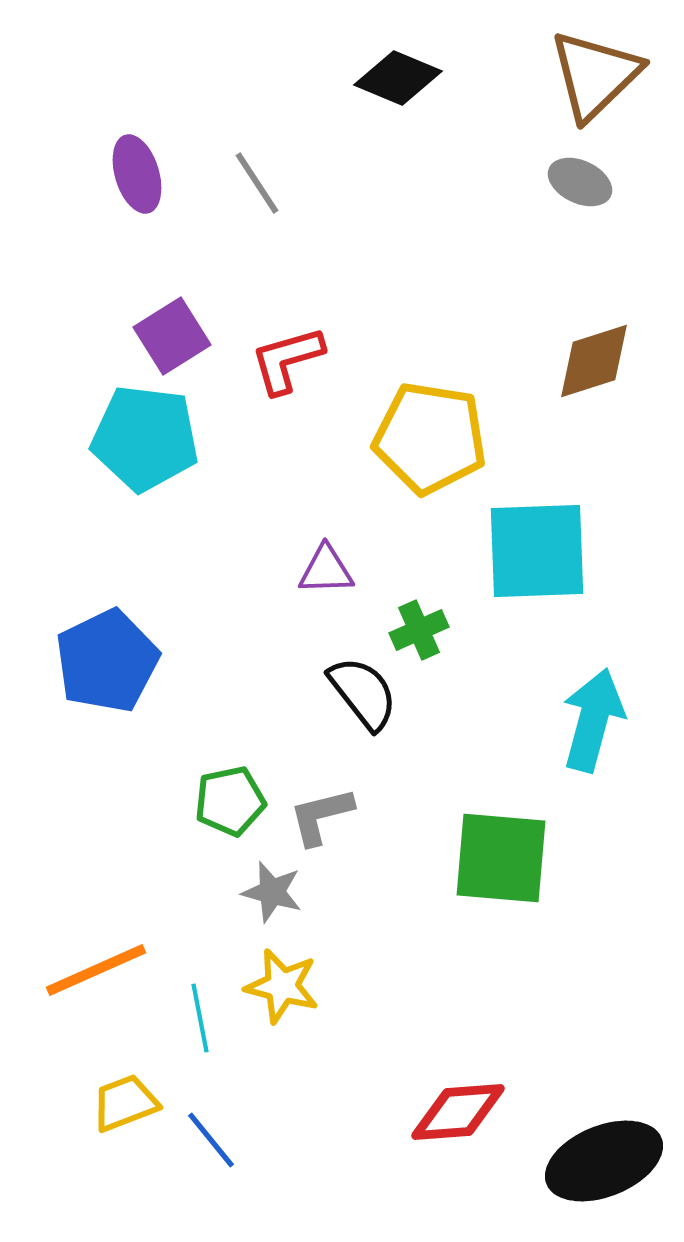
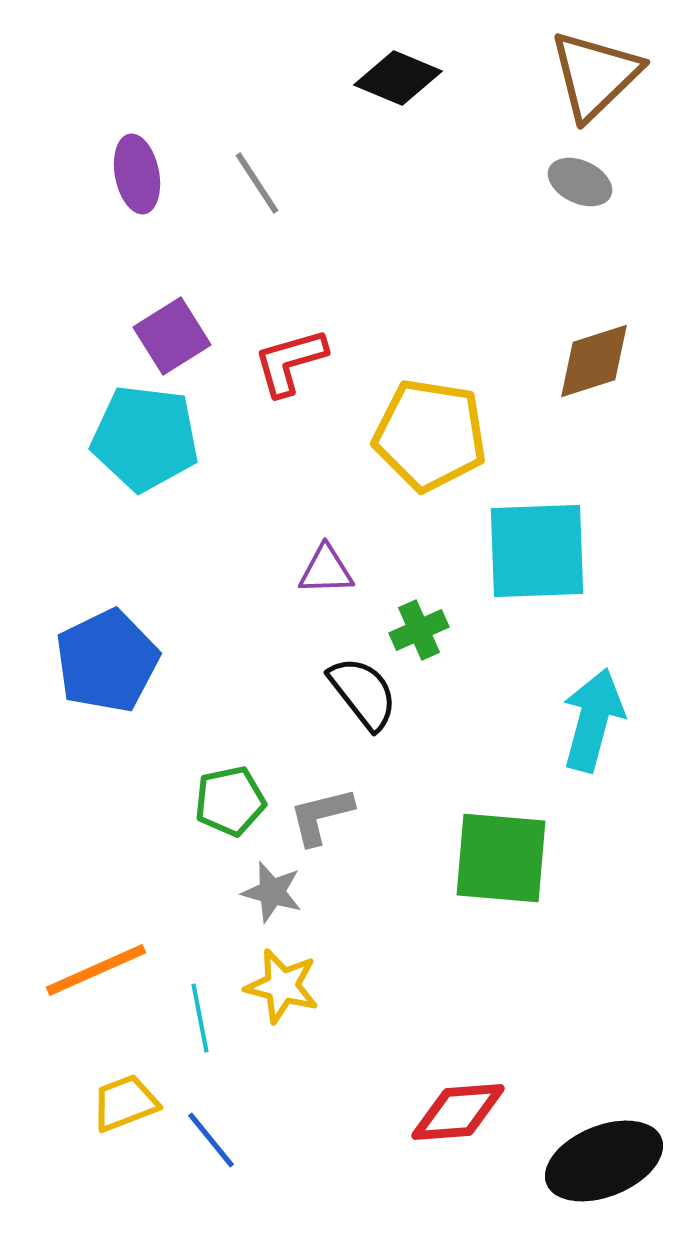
purple ellipse: rotated 6 degrees clockwise
red L-shape: moved 3 px right, 2 px down
yellow pentagon: moved 3 px up
